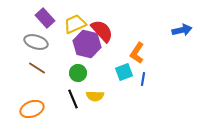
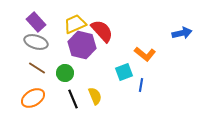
purple rectangle: moved 9 px left, 4 px down
blue arrow: moved 3 px down
purple hexagon: moved 5 px left, 1 px down
orange L-shape: moved 8 px right, 1 px down; rotated 85 degrees counterclockwise
green circle: moved 13 px left
blue line: moved 2 px left, 6 px down
yellow semicircle: rotated 114 degrees counterclockwise
orange ellipse: moved 1 px right, 11 px up; rotated 10 degrees counterclockwise
